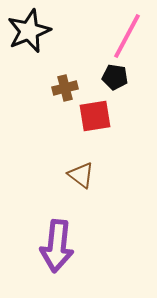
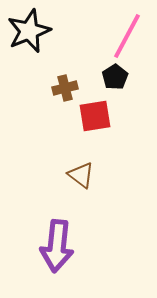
black pentagon: rotated 30 degrees clockwise
